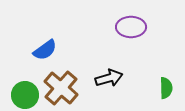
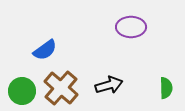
black arrow: moved 7 px down
green circle: moved 3 px left, 4 px up
